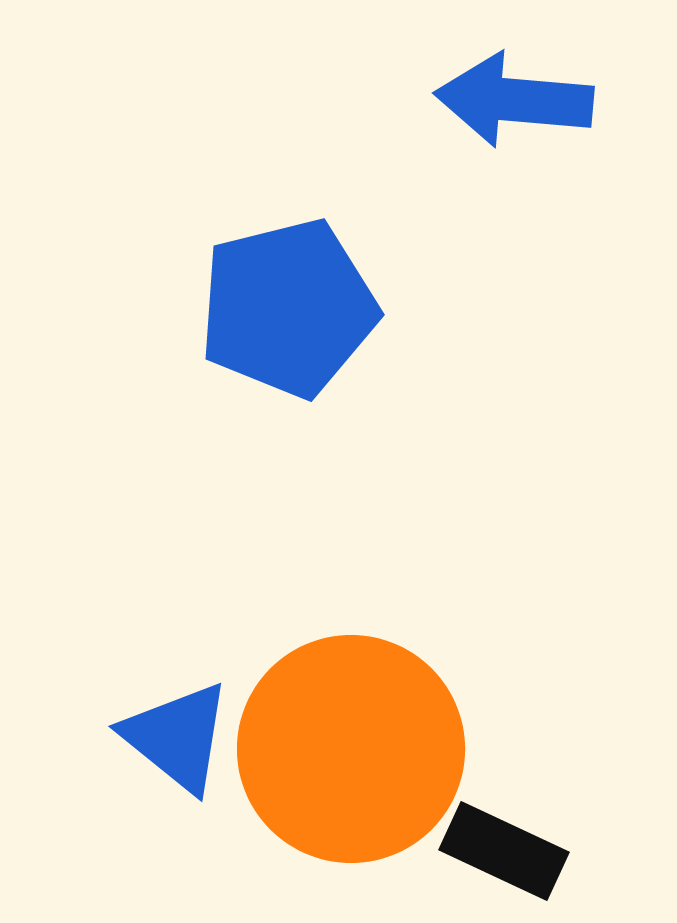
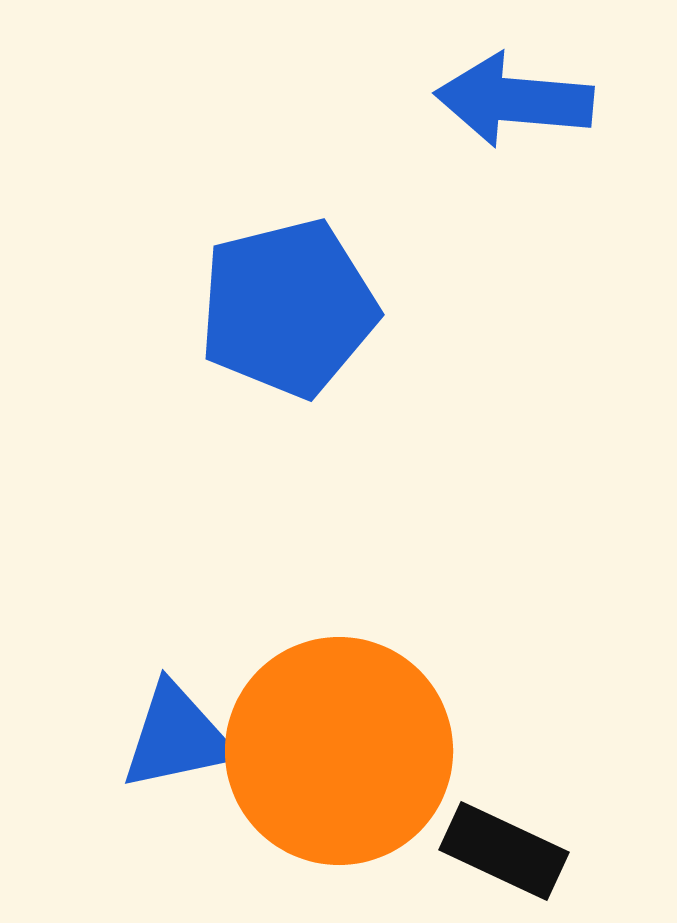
blue triangle: rotated 51 degrees counterclockwise
orange circle: moved 12 px left, 2 px down
